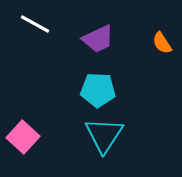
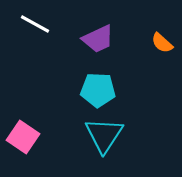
orange semicircle: rotated 15 degrees counterclockwise
pink square: rotated 8 degrees counterclockwise
